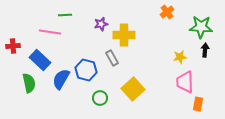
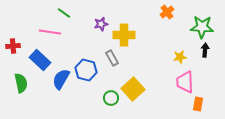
green line: moved 1 px left, 2 px up; rotated 40 degrees clockwise
green star: moved 1 px right
green semicircle: moved 8 px left
green circle: moved 11 px right
